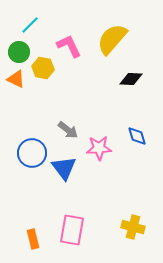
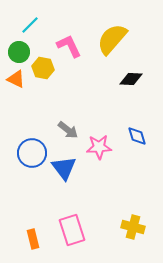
pink star: moved 1 px up
pink rectangle: rotated 28 degrees counterclockwise
